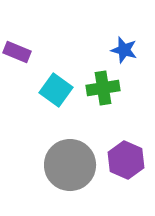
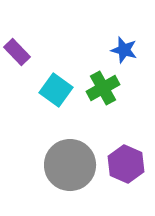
purple rectangle: rotated 24 degrees clockwise
green cross: rotated 20 degrees counterclockwise
purple hexagon: moved 4 px down
